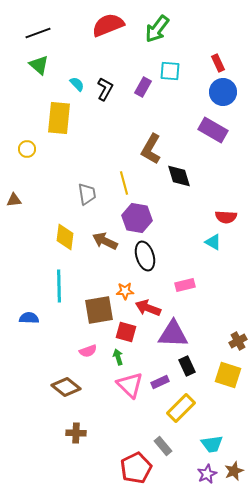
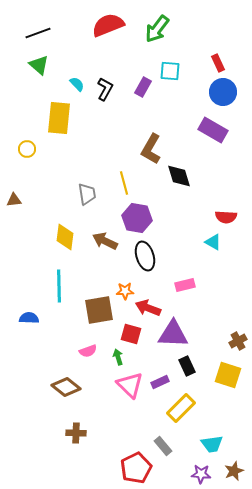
red square at (126, 332): moved 5 px right, 2 px down
purple star at (207, 474): moved 6 px left; rotated 30 degrees clockwise
